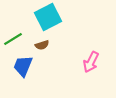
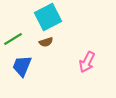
brown semicircle: moved 4 px right, 3 px up
pink arrow: moved 4 px left
blue trapezoid: moved 1 px left
